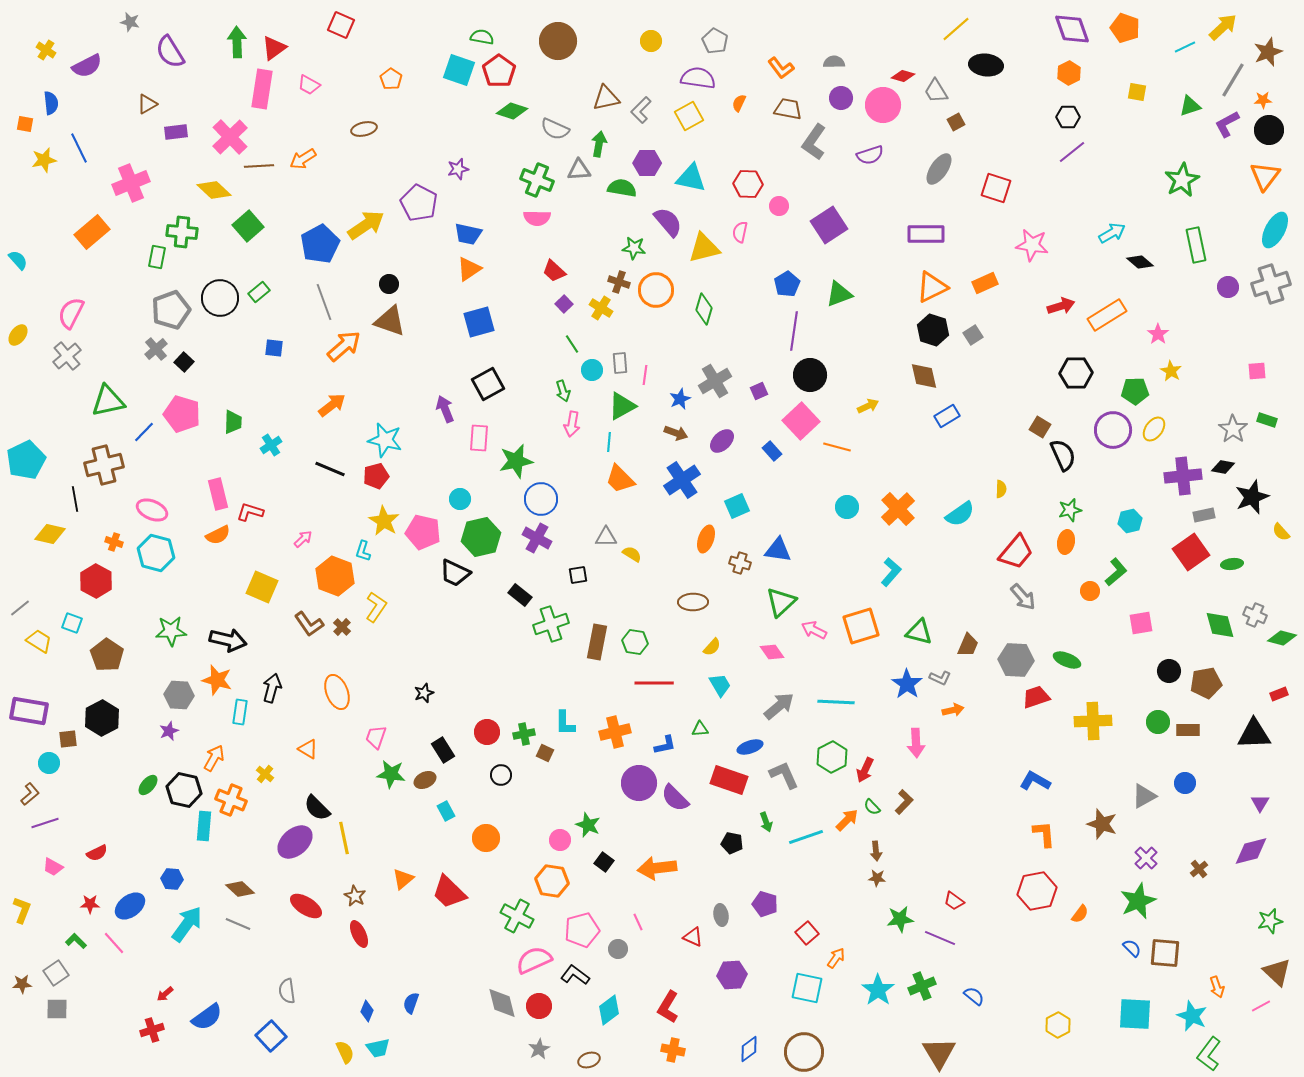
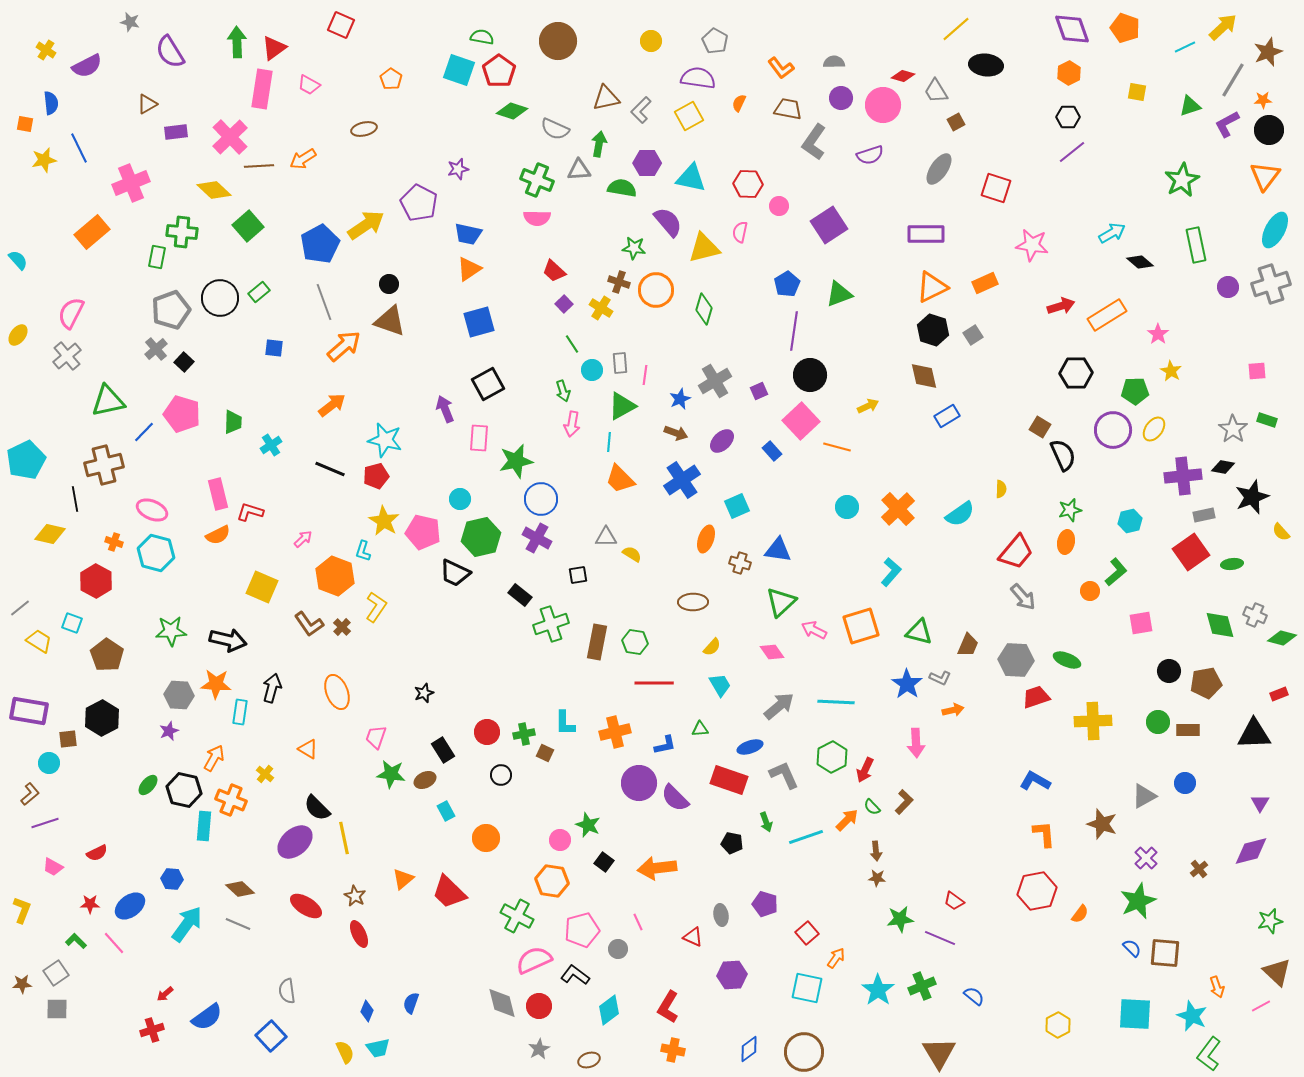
orange star at (217, 680): moved 1 px left, 4 px down; rotated 12 degrees counterclockwise
